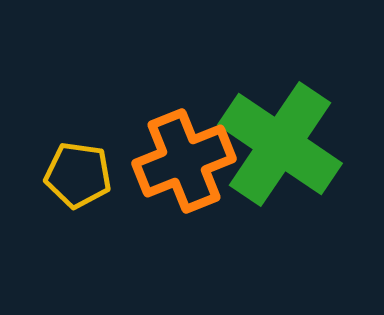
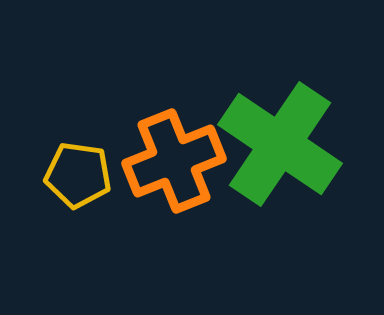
orange cross: moved 10 px left
